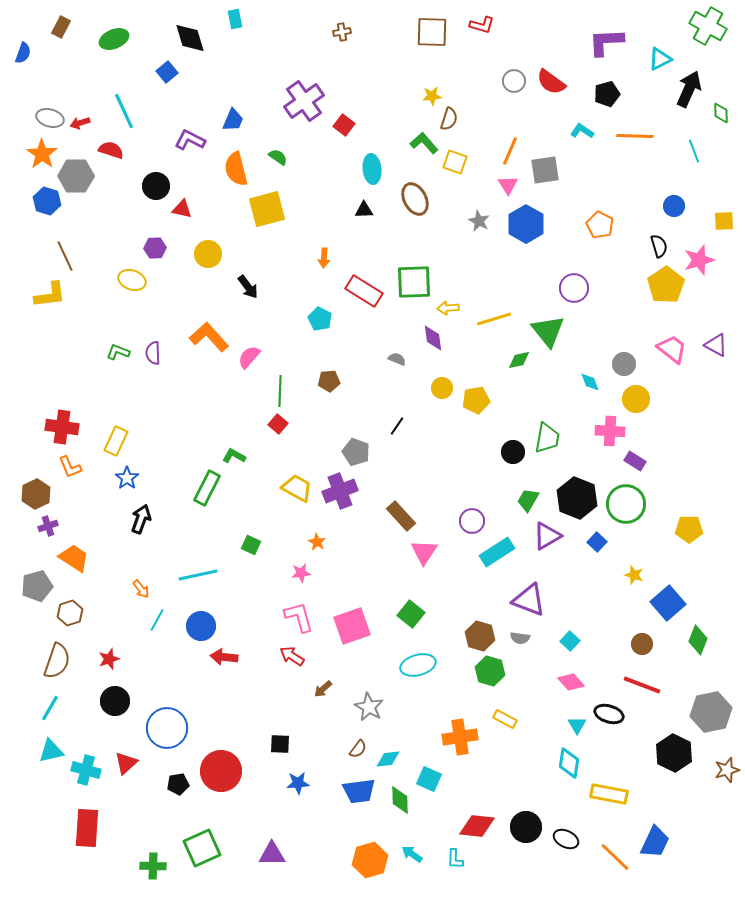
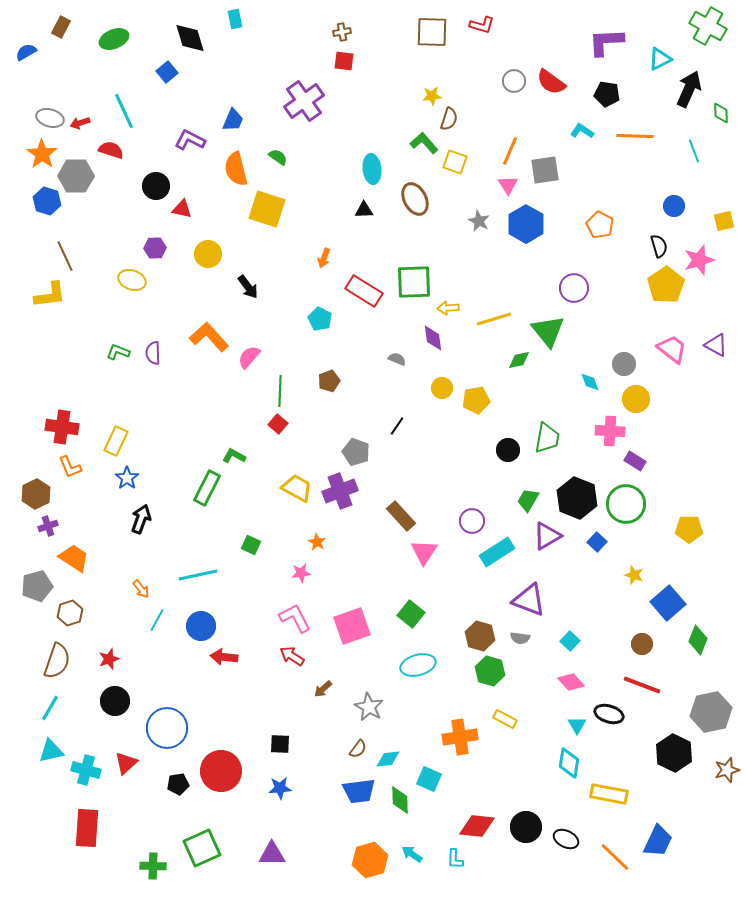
blue semicircle at (23, 53): moved 3 px right, 1 px up; rotated 140 degrees counterclockwise
black pentagon at (607, 94): rotated 25 degrees clockwise
red square at (344, 125): moved 64 px up; rotated 30 degrees counterclockwise
yellow square at (267, 209): rotated 33 degrees clockwise
yellow square at (724, 221): rotated 10 degrees counterclockwise
orange arrow at (324, 258): rotated 18 degrees clockwise
brown pentagon at (329, 381): rotated 15 degrees counterclockwise
black circle at (513, 452): moved 5 px left, 2 px up
pink L-shape at (299, 617): moved 4 px left, 1 px down; rotated 12 degrees counterclockwise
blue star at (298, 783): moved 18 px left, 5 px down
blue trapezoid at (655, 842): moved 3 px right, 1 px up
